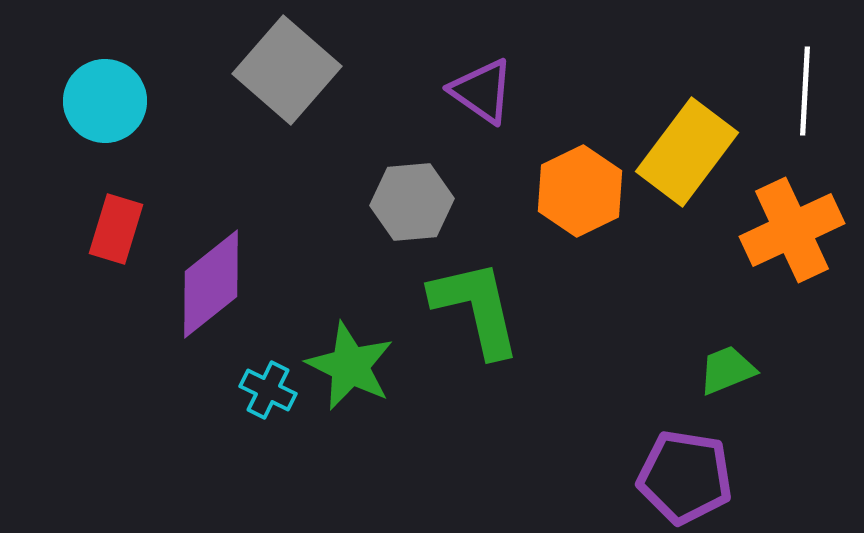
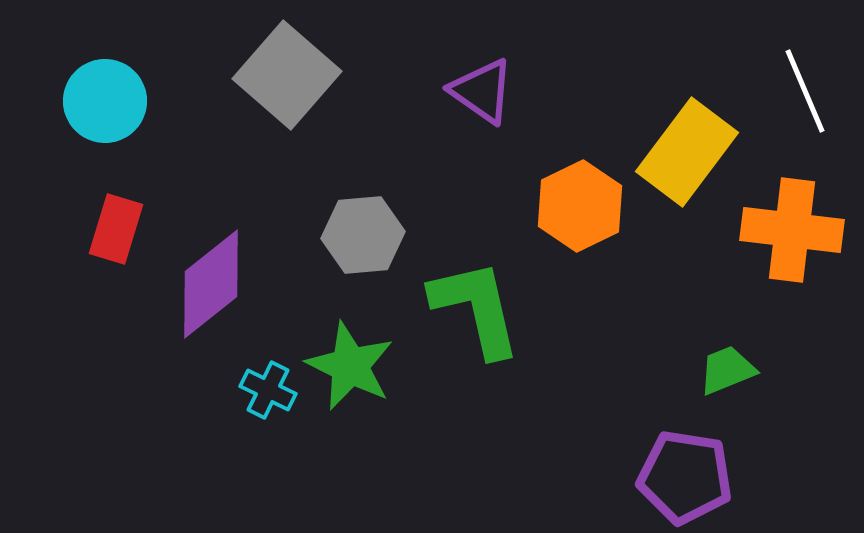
gray square: moved 5 px down
white line: rotated 26 degrees counterclockwise
orange hexagon: moved 15 px down
gray hexagon: moved 49 px left, 33 px down
orange cross: rotated 32 degrees clockwise
